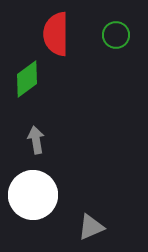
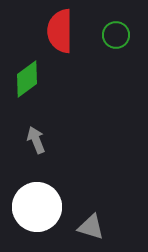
red semicircle: moved 4 px right, 3 px up
gray arrow: rotated 12 degrees counterclockwise
white circle: moved 4 px right, 12 px down
gray triangle: rotated 40 degrees clockwise
